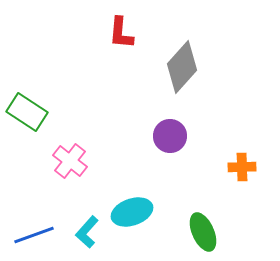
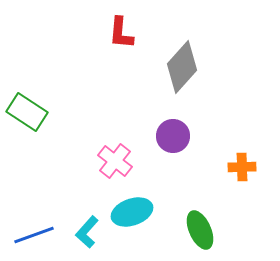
purple circle: moved 3 px right
pink cross: moved 45 px right
green ellipse: moved 3 px left, 2 px up
